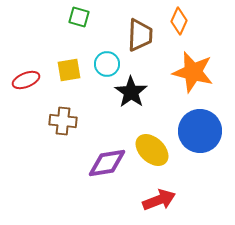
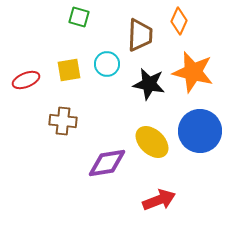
black star: moved 18 px right, 8 px up; rotated 24 degrees counterclockwise
yellow ellipse: moved 8 px up
